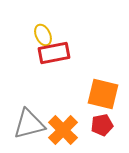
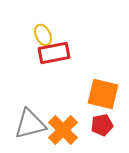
gray triangle: moved 1 px right
